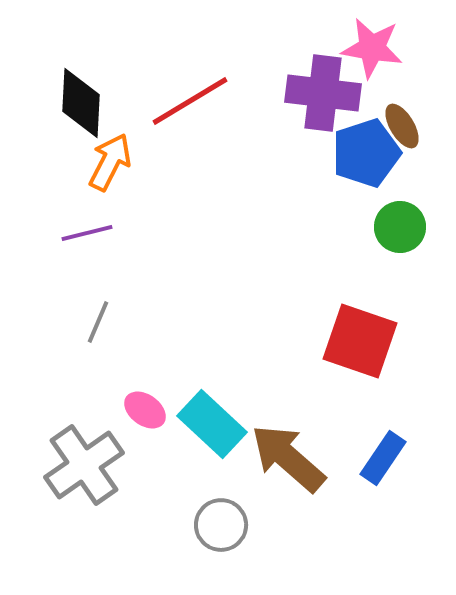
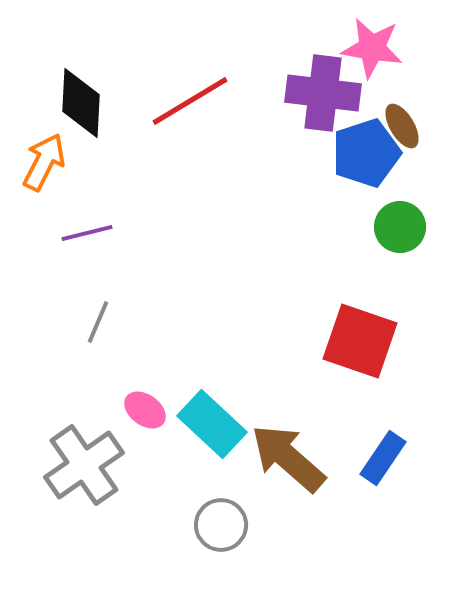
orange arrow: moved 66 px left
